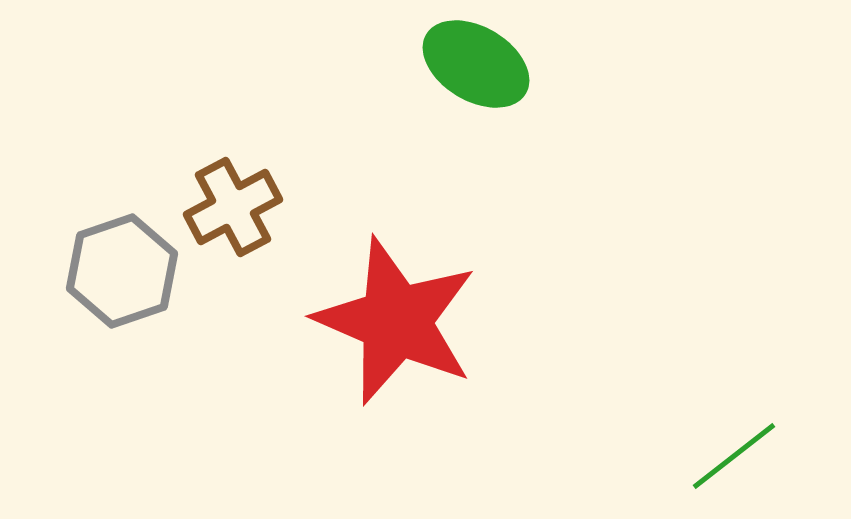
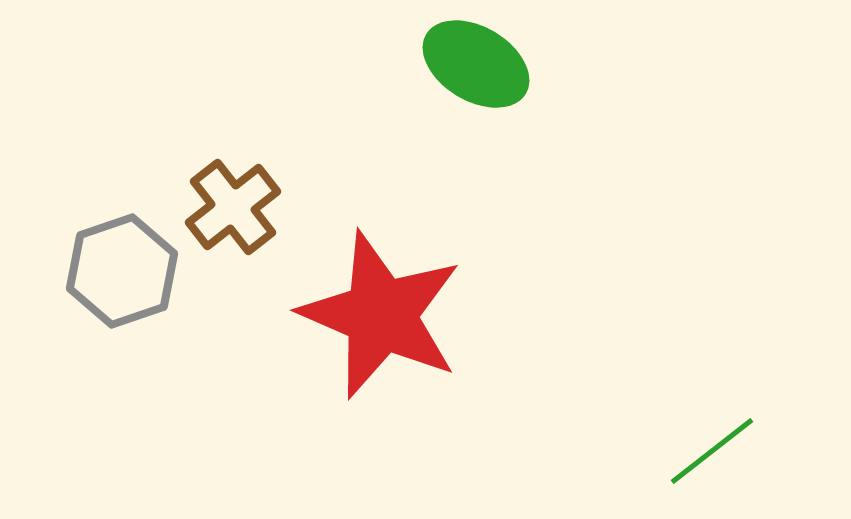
brown cross: rotated 10 degrees counterclockwise
red star: moved 15 px left, 6 px up
green line: moved 22 px left, 5 px up
